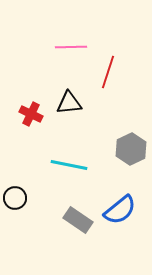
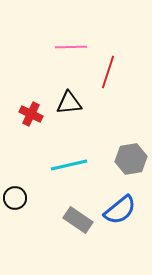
gray hexagon: moved 10 px down; rotated 16 degrees clockwise
cyan line: rotated 24 degrees counterclockwise
